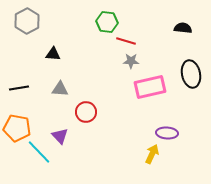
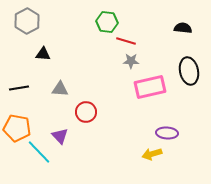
black triangle: moved 10 px left
black ellipse: moved 2 px left, 3 px up
yellow arrow: rotated 132 degrees counterclockwise
